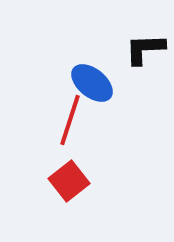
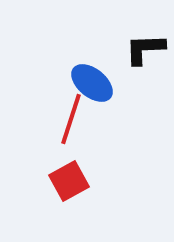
red line: moved 1 px right, 1 px up
red square: rotated 9 degrees clockwise
